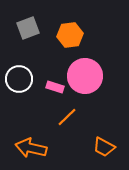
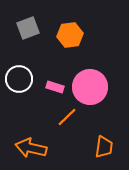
pink circle: moved 5 px right, 11 px down
orange trapezoid: rotated 110 degrees counterclockwise
